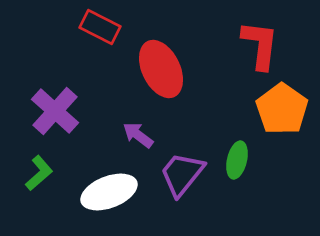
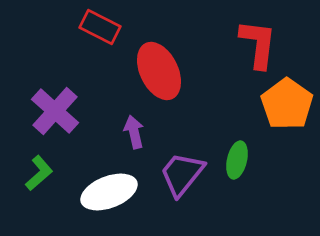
red L-shape: moved 2 px left, 1 px up
red ellipse: moved 2 px left, 2 px down
orange pentagon: moved 5 px right, 5 px up
purple arrow: moved 4 px left, 3 px up; rotated 40 degrees clockwise
